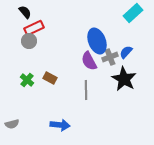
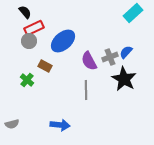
blue ellipse: moved 34 px left; rotated 70 degrees clockwise
brown rectangle: moved 5 px left, 12 px up
